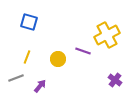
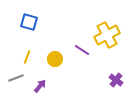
purple line: moved 1 px left, 1 px up; rotated 14 degrees clockwise
yellow circle: moved 3 px left
purple cross: moved 1 px right
